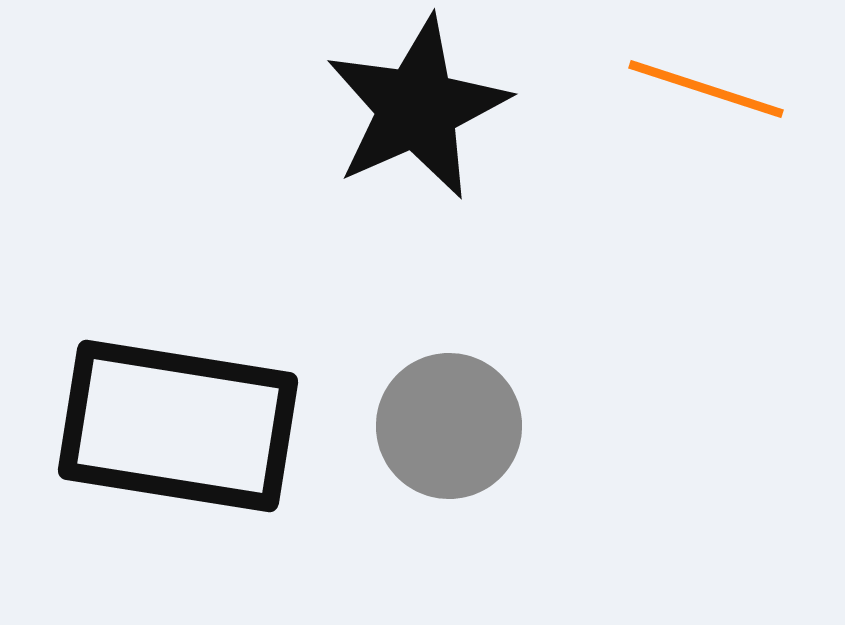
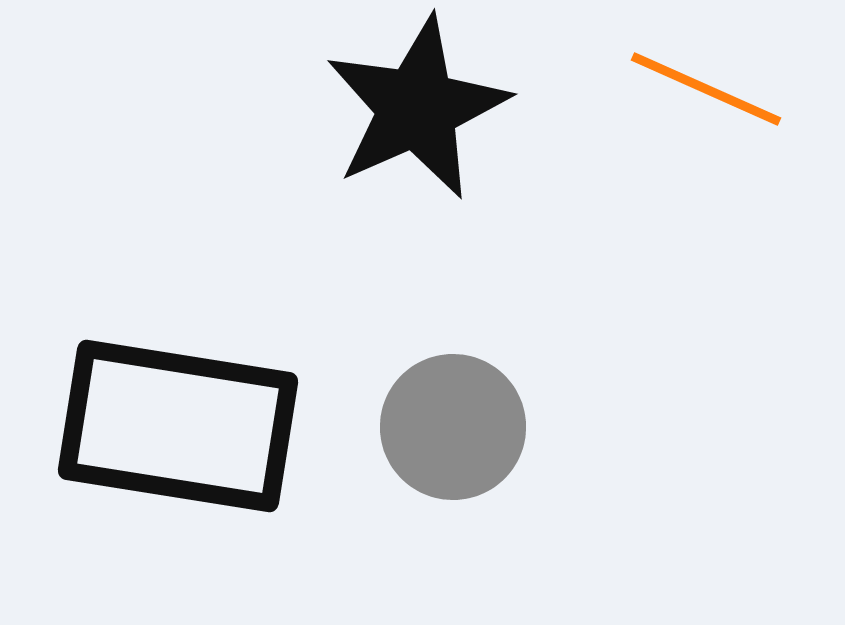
orange line: rotated 6 degrees clockwise
gray circle: moved 4 px right, 1 px down
